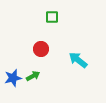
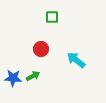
cyan arrow: moved 2 px left
blue star: rotated 18 degrees clockwise
